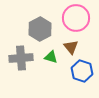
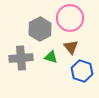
pink circle: moved 6 px left
